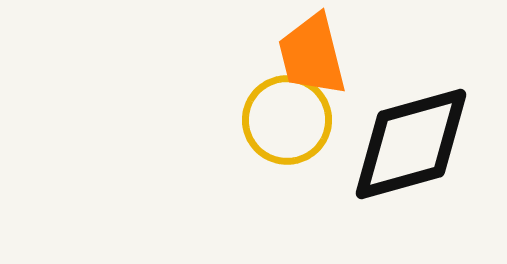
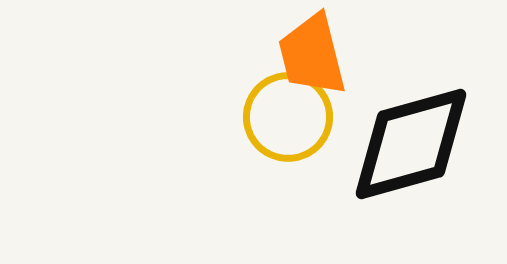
yellow circle: moved 1 px right, 3 px up
